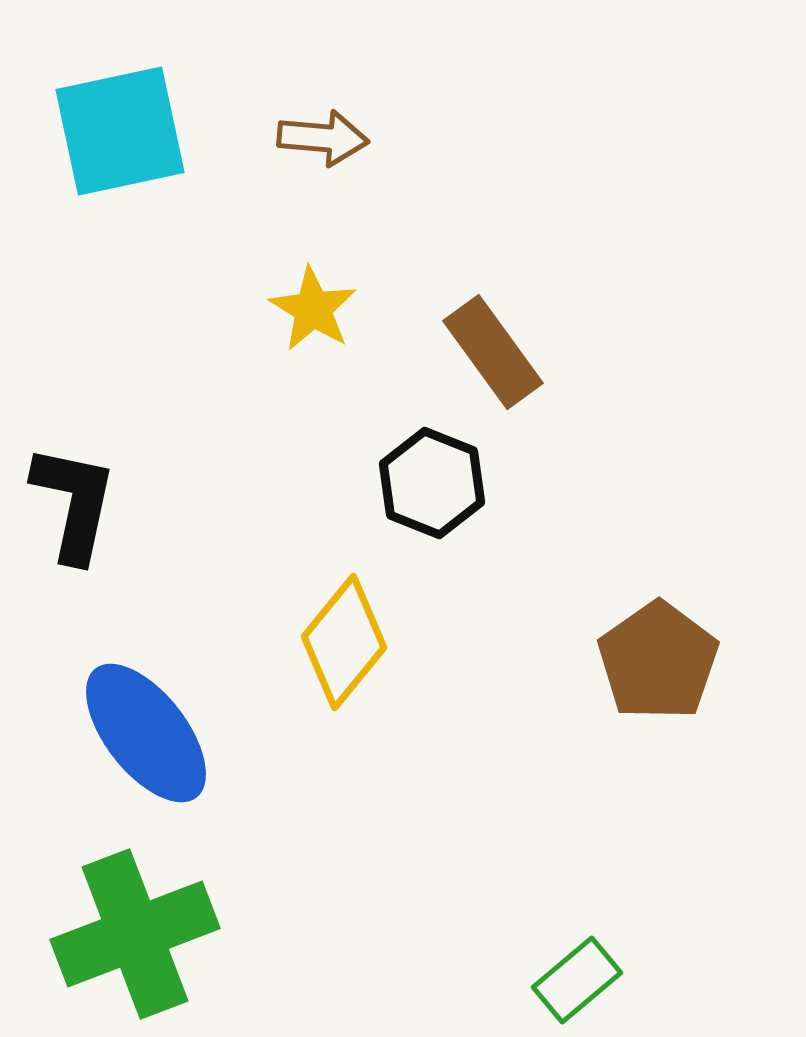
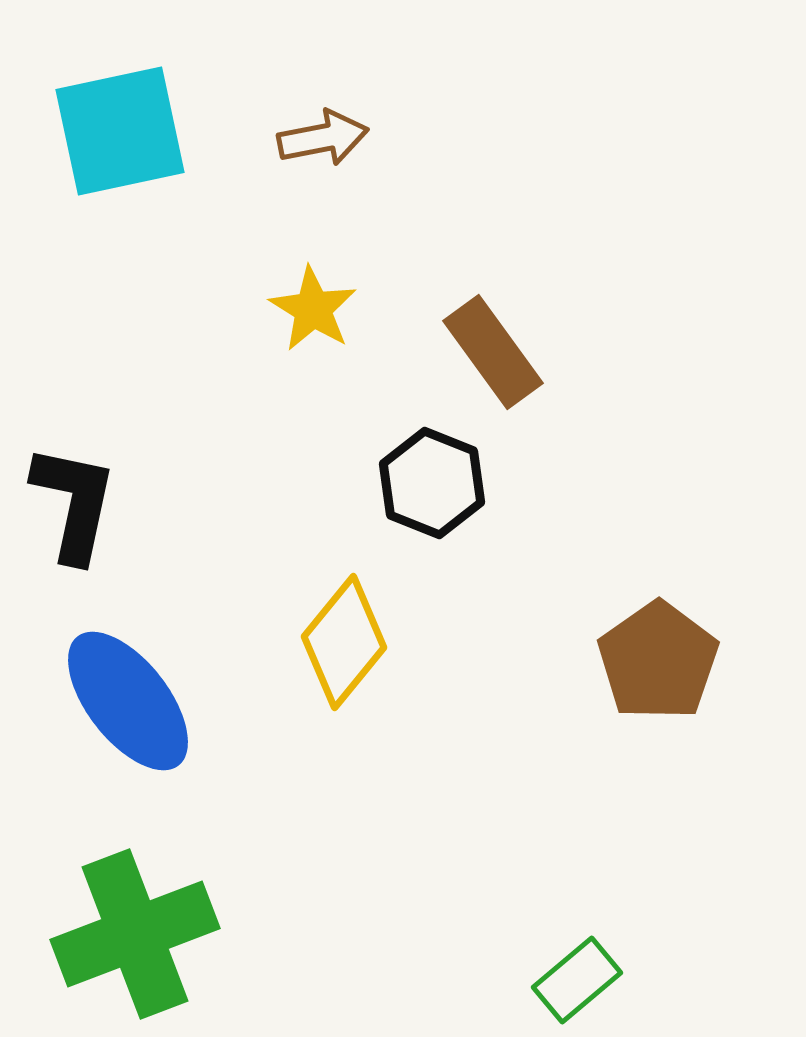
brown arrow: rotated 16 degrees counterclockwise
blue ellipse: moved 18 px left, 32 px up
